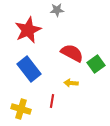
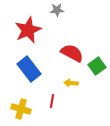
green square: moved 1 px right, 2 px down
